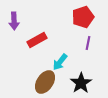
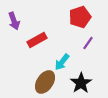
red pentagon: moved 3 px left
purple arrow: rotated 18 degrees counterclockwise
purple line: rotated 24 degrees clockwise
cyan arrow: moved 2 px right
